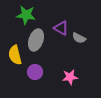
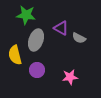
purple circle: moved 2 px right, 2 px up
